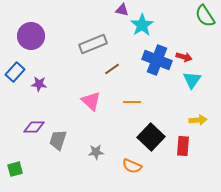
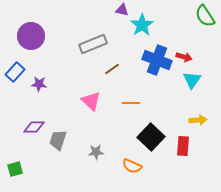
orange line: moved 1 px left, 1 px down
